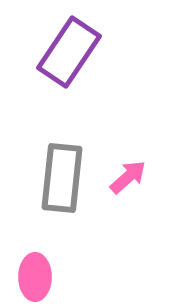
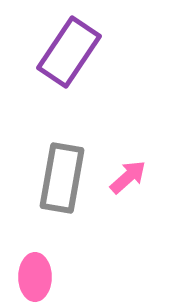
gray rectangle: rotated 4 degrees clockwise
